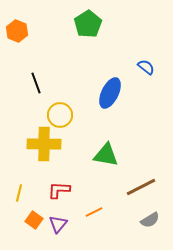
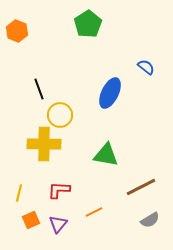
black line: moved 3 px right, 6 px down
orange square: moved 3 px left; rotated 30 degrees clockwise
